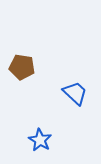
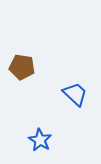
blue trapezoid: moved 1 px down
